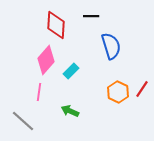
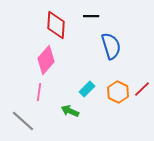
cyan rectangle: moved 16 px right, 18 px down
red line: rotated 12 degrees clockwise
